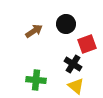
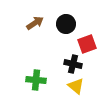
brown arrow: moved 1 px right, 8 px up
black cross: rotated 18 degrees counterclockwise
